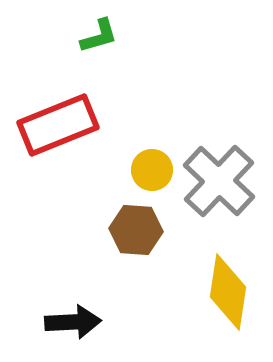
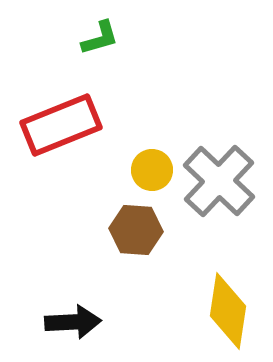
green L-shape: moved 1 px right, 2 px down
red rectangle: moved 3 px right
yellow diamond: moved 19 px down
